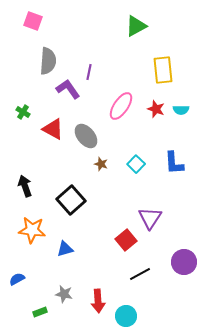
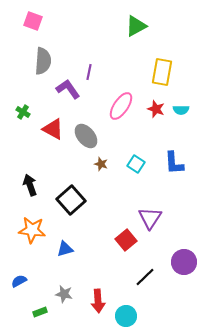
gray semicircle: moved 5 px left
yellow rectangle: moved 1 px left, 2 px down; rotated 16 degrees clockwise
cyan square: rotated 12 degrees counterclockwise
black arrow: moved 5 px right, 1 px up
black line: moved 5 px right, 3 px down; rotated 15 degrees counterclockwise
blue semicircle: moved 2 px right, 2 px down
